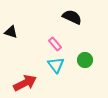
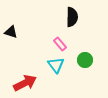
black semicircle: rotated 66 degrees clockwise
pink rectangle: moved 5 px right
